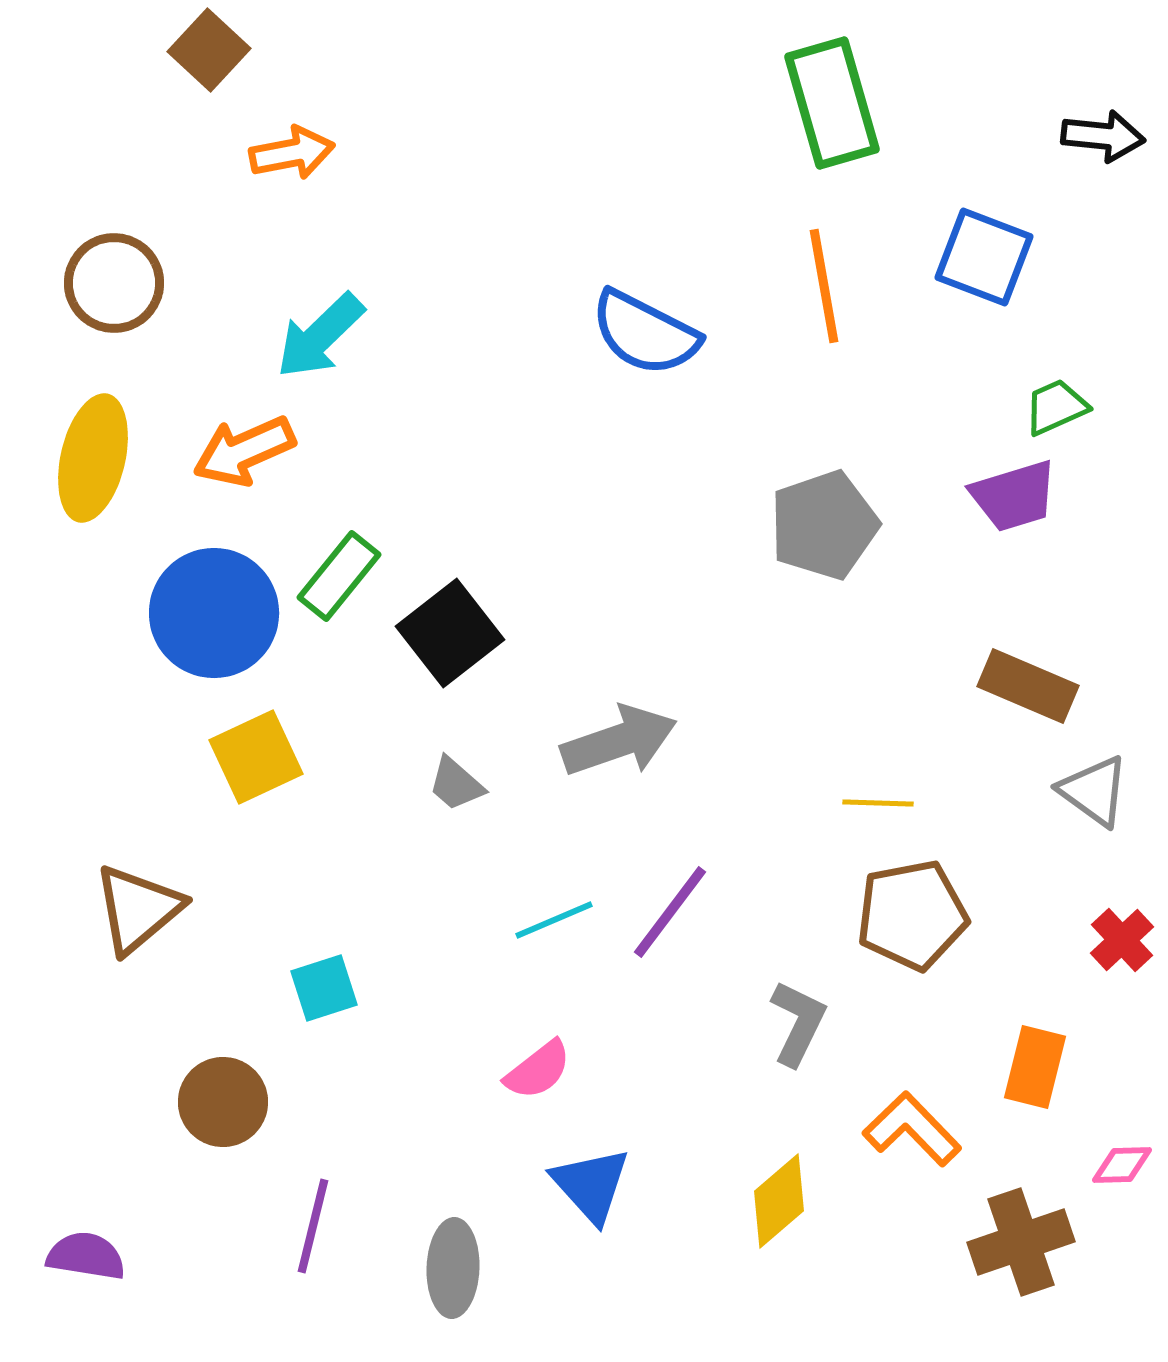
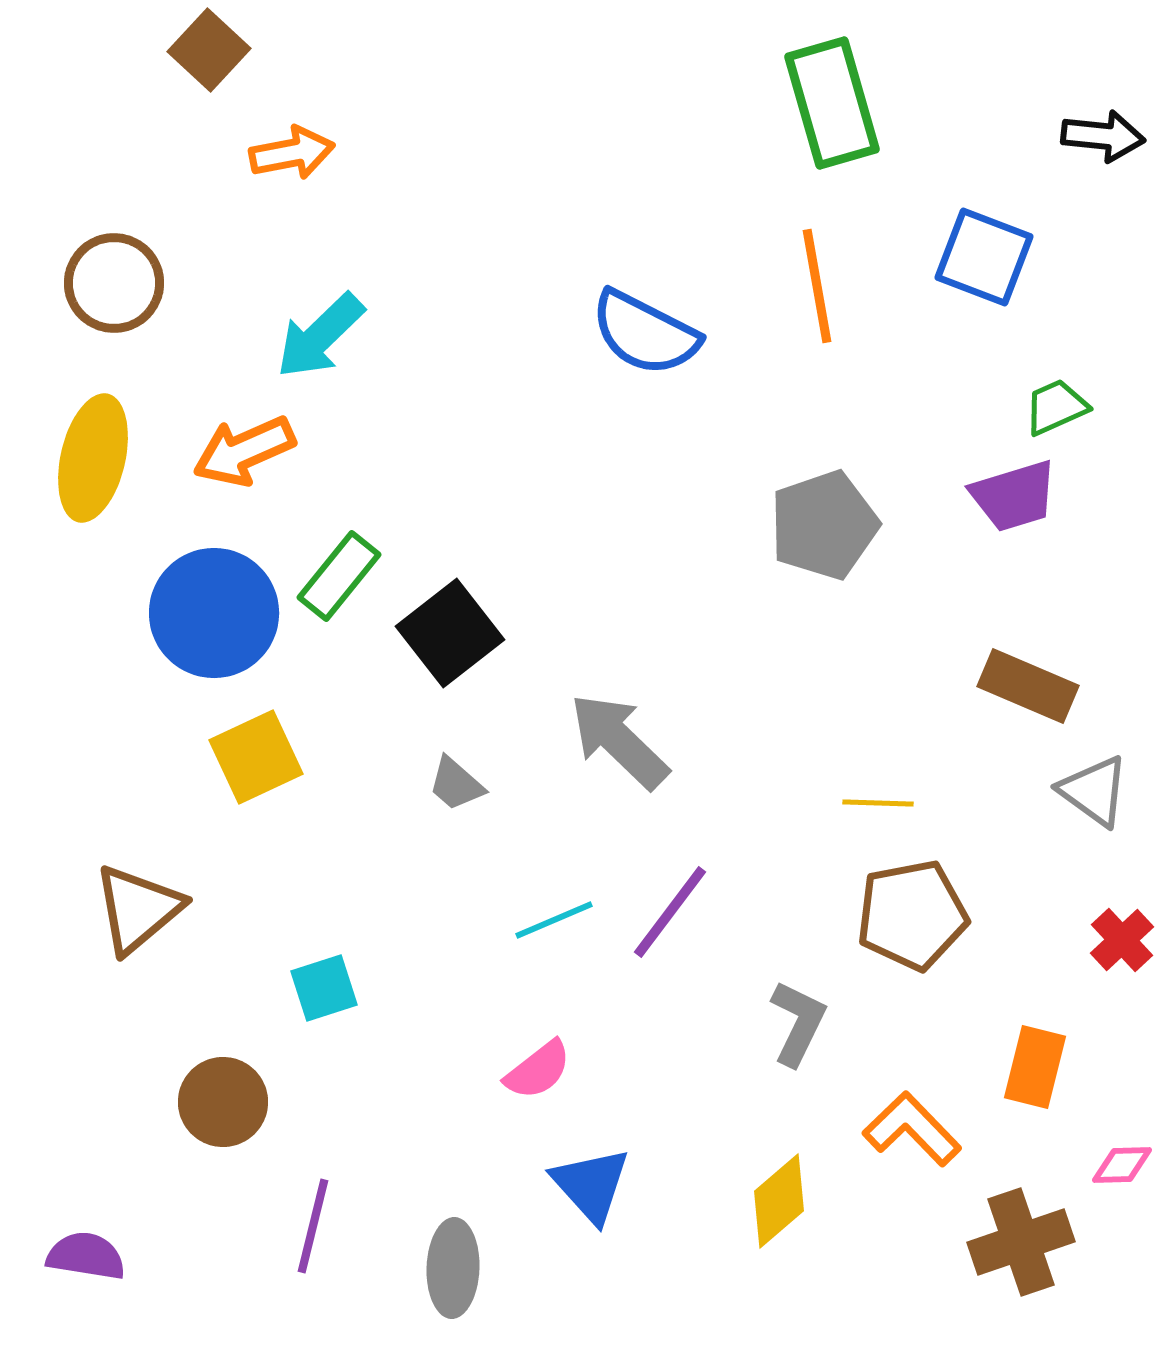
orange line at (824, 286): moved 7 px left
gray arrow at (619, 741): rotated 117 degrees counterclockwise
